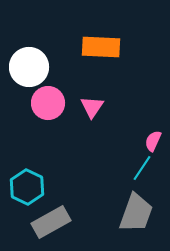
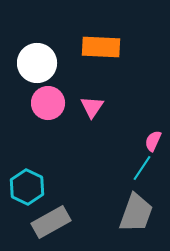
white circle: moved 8 px right, 4 px up
